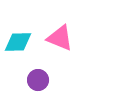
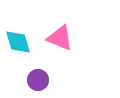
cyan diamond: rotated 76 degrees clockwise
